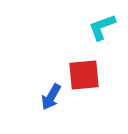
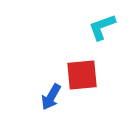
red square: moved 2 px left
